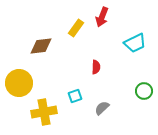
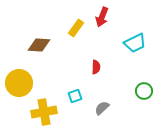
brown diamond: moved 2 px left, 1 px up; rotated 10 degrees clockwise
